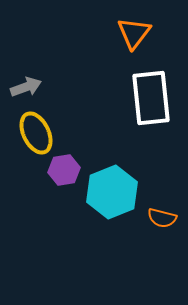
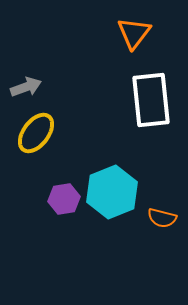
white rectangle: moved 2 px down
yellow ellipse: rotated 63 degrees clockwise
purple hexagon: moved 29 px down
